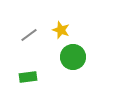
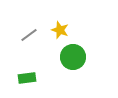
yellow star: moved 1 px left
green rectangle: moved 1 px left, 1 px down
